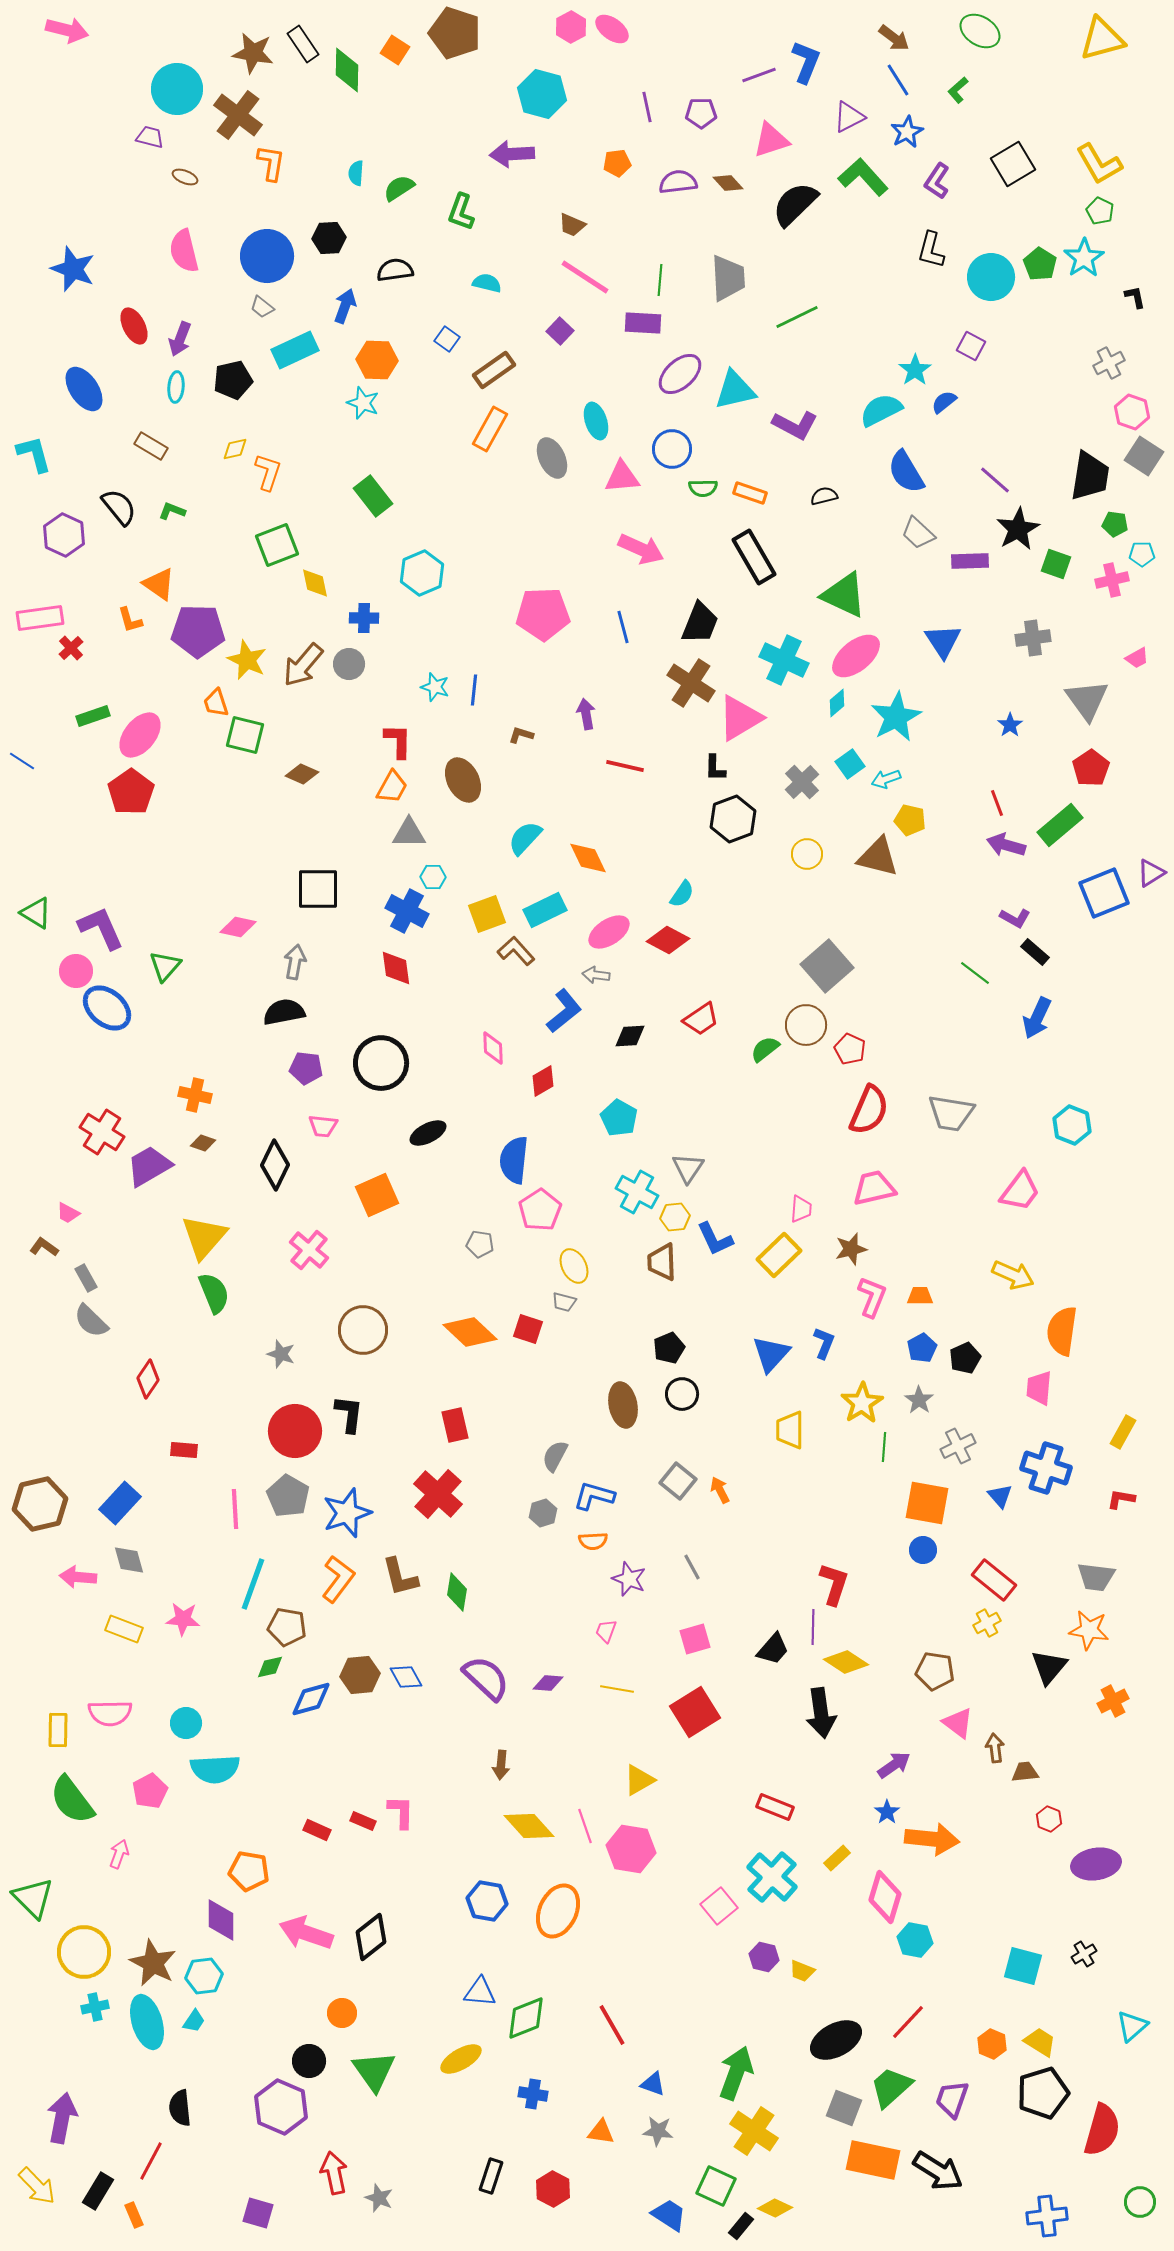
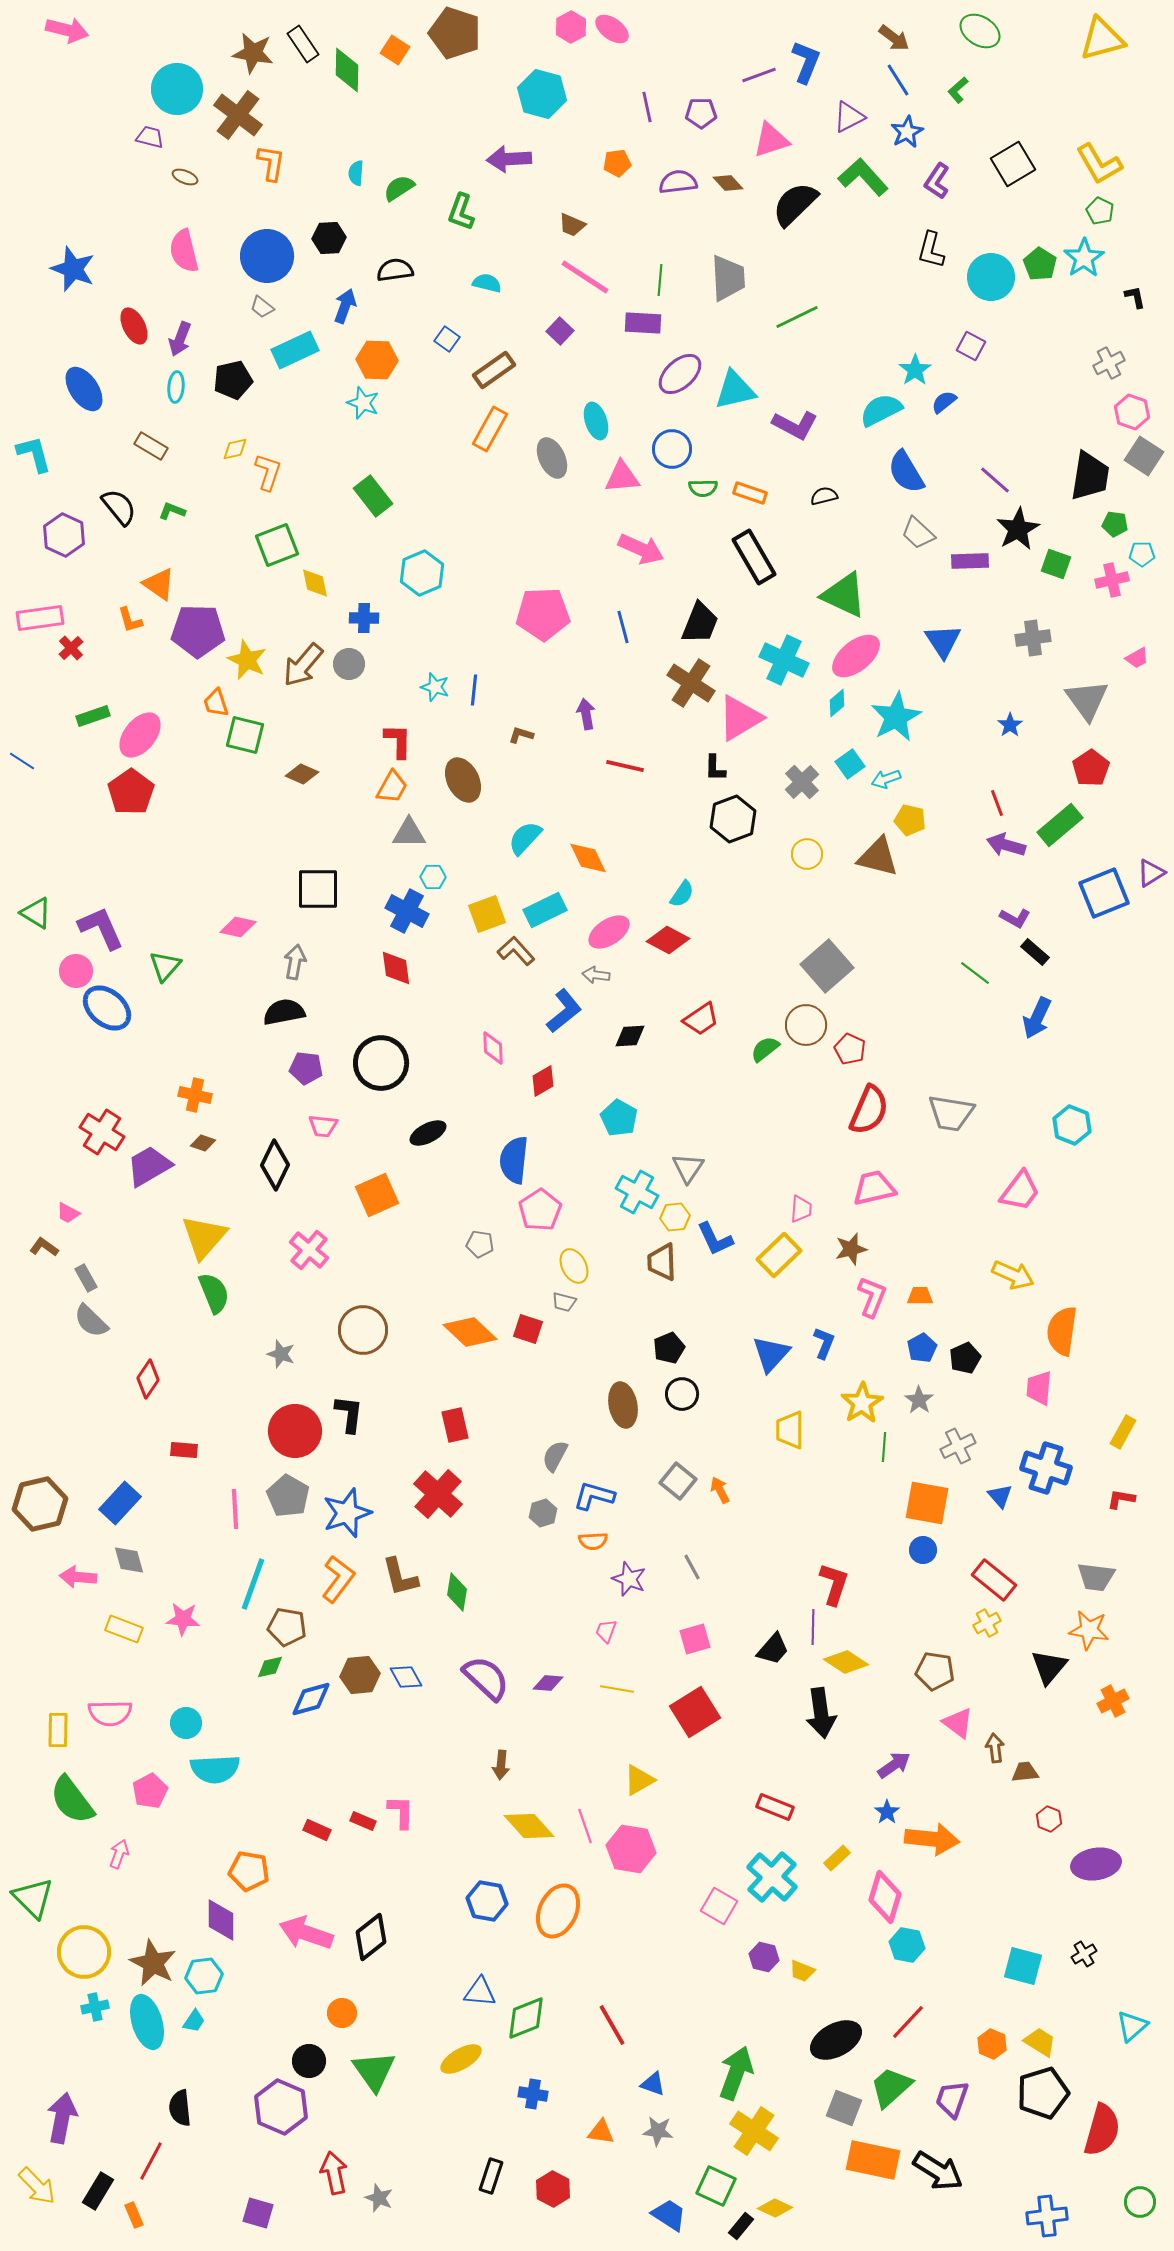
purple arrow at (512, 154): moved 3 px left, 5 px down
pink square at (719, 1906): rotated 21 degrees counterclockwise
cyan hexagon at (915, 1940): moved 8 px left, 5 px down
